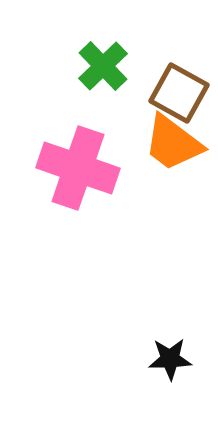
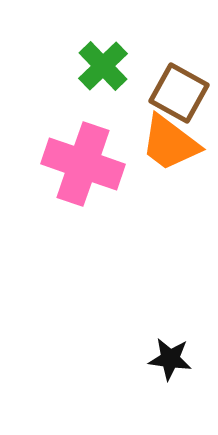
orange trapezoid: moved 3 px left
pink cross: moved 5 px right, 4 px up
black star: rotated 9 degrees clockwise
